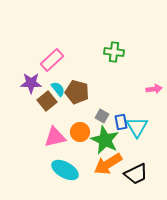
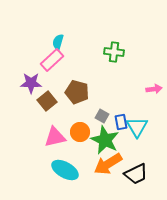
cyan semicircle: moved 47 px up; rotated 126 degrees counterclockwise
